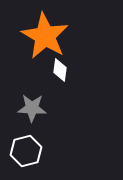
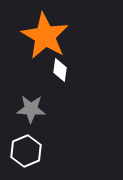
gray star: moved 1 px left, 1 px down
white hexagon: rotated 8 degrees counterclockwise
